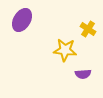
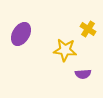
purple ellipse: moved 1 px left, 14 px down
